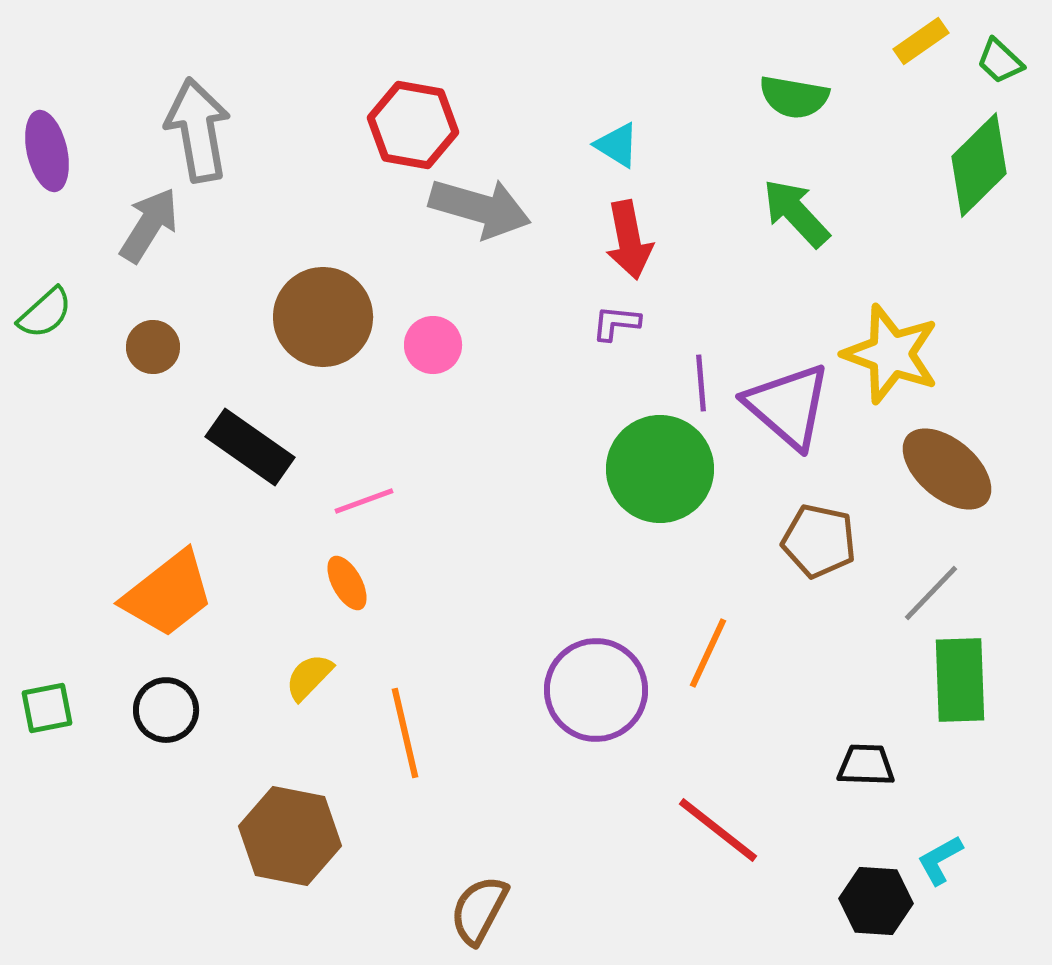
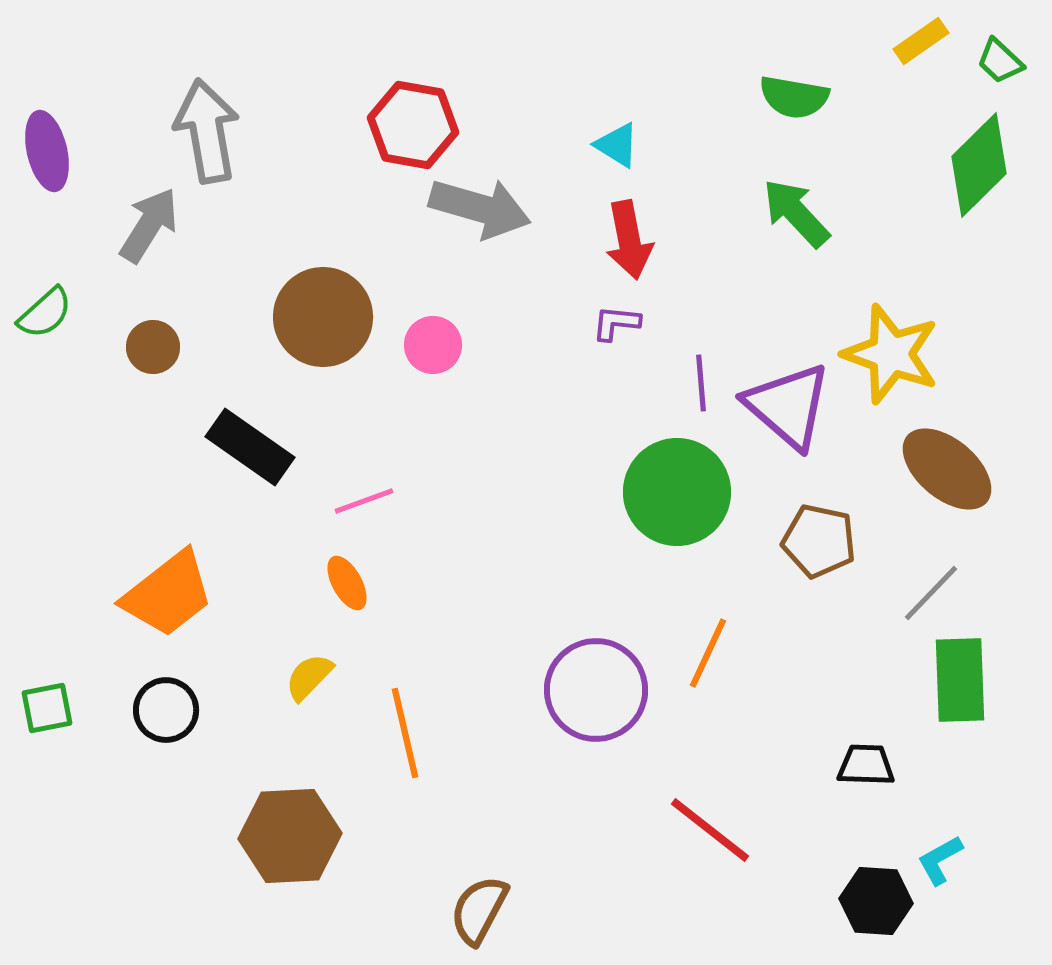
gray arrow at (198, 130): moved 9 px right, 1 px down
green circle at (660, 469): moved 17 px right, 23 px down
red line at (718, 830): moved 8 px left
brown hexagon at (290, 836): rotated 14 degrees counterclockwise
